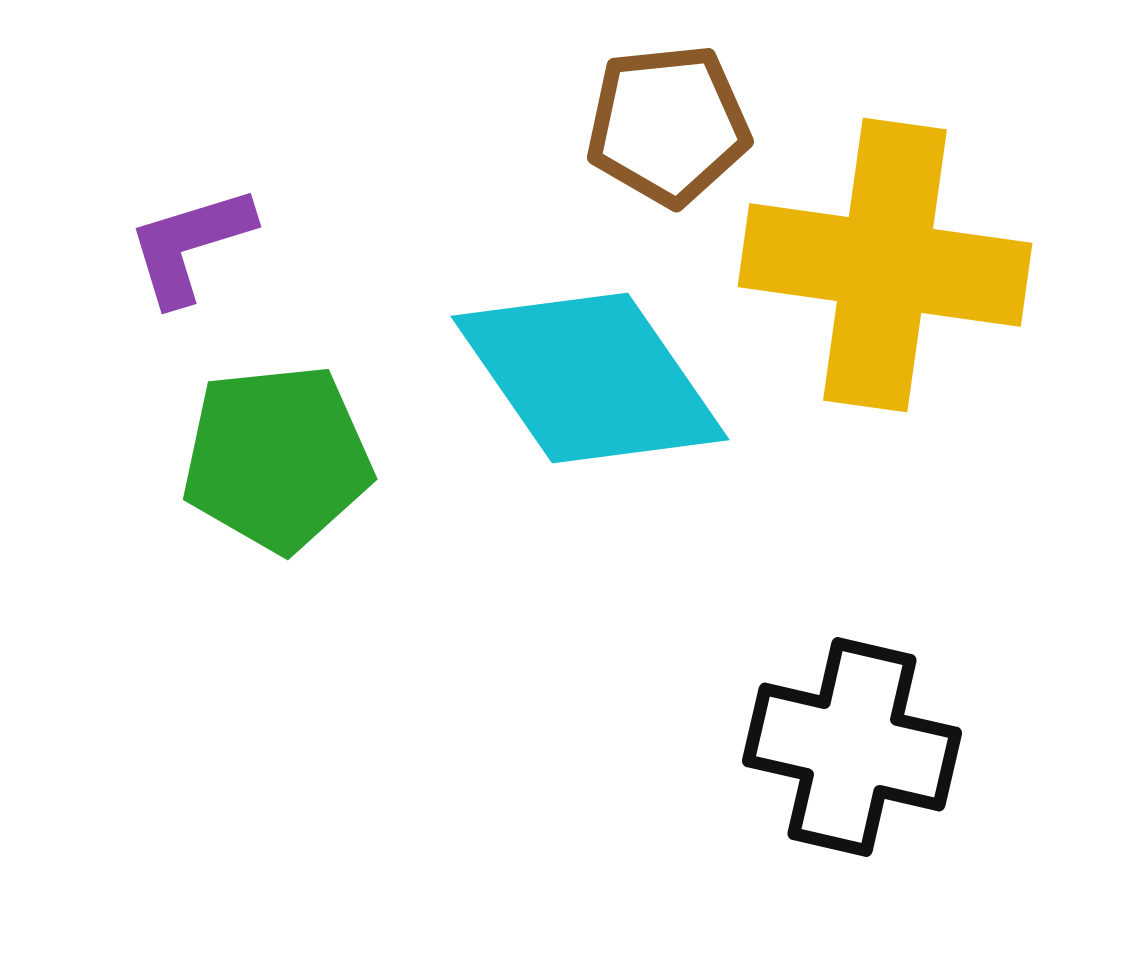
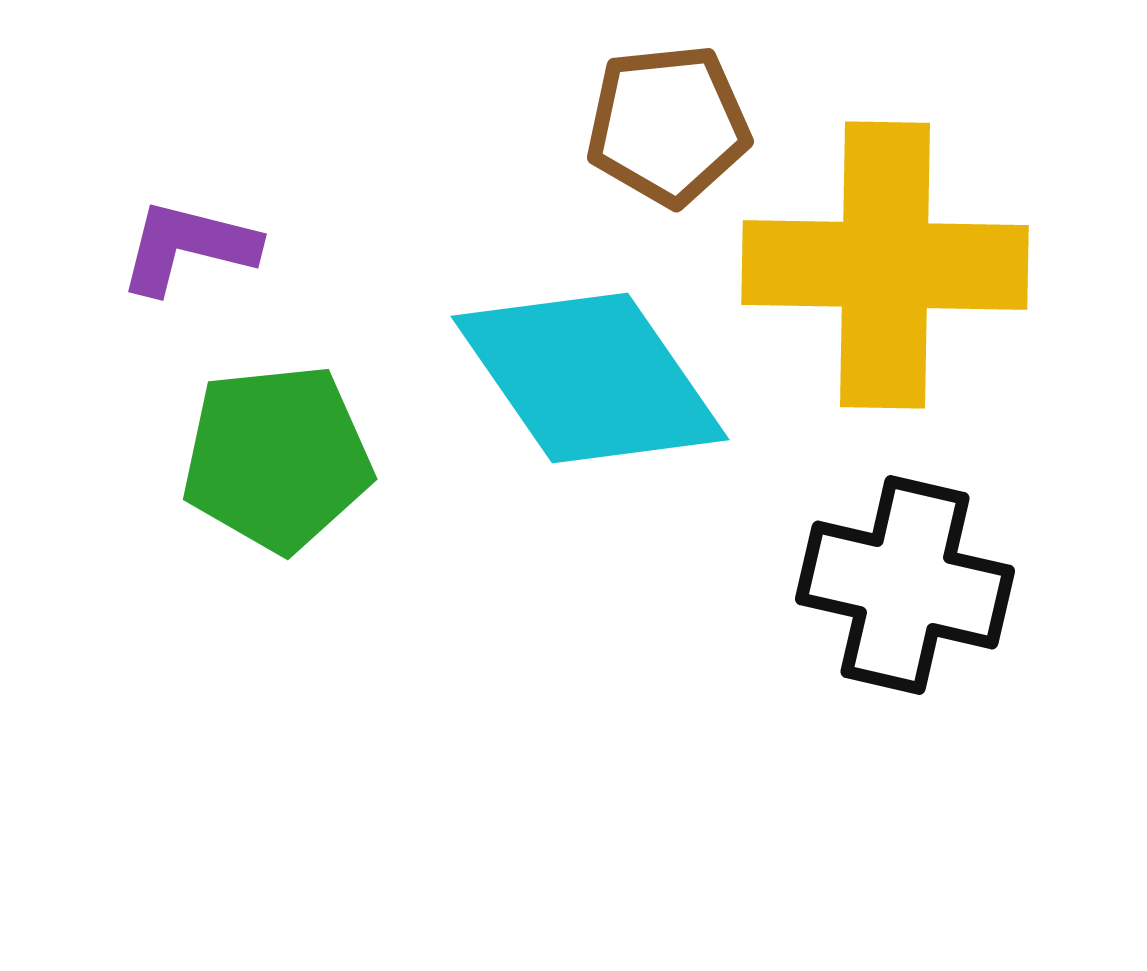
purple L-shape: moved 2 px left, 2 px down; rotated 31 degrees clockwise
yellow cross: rotated 7 degrees counterclockwise
black cross: moved 53 px right, 162 px up
